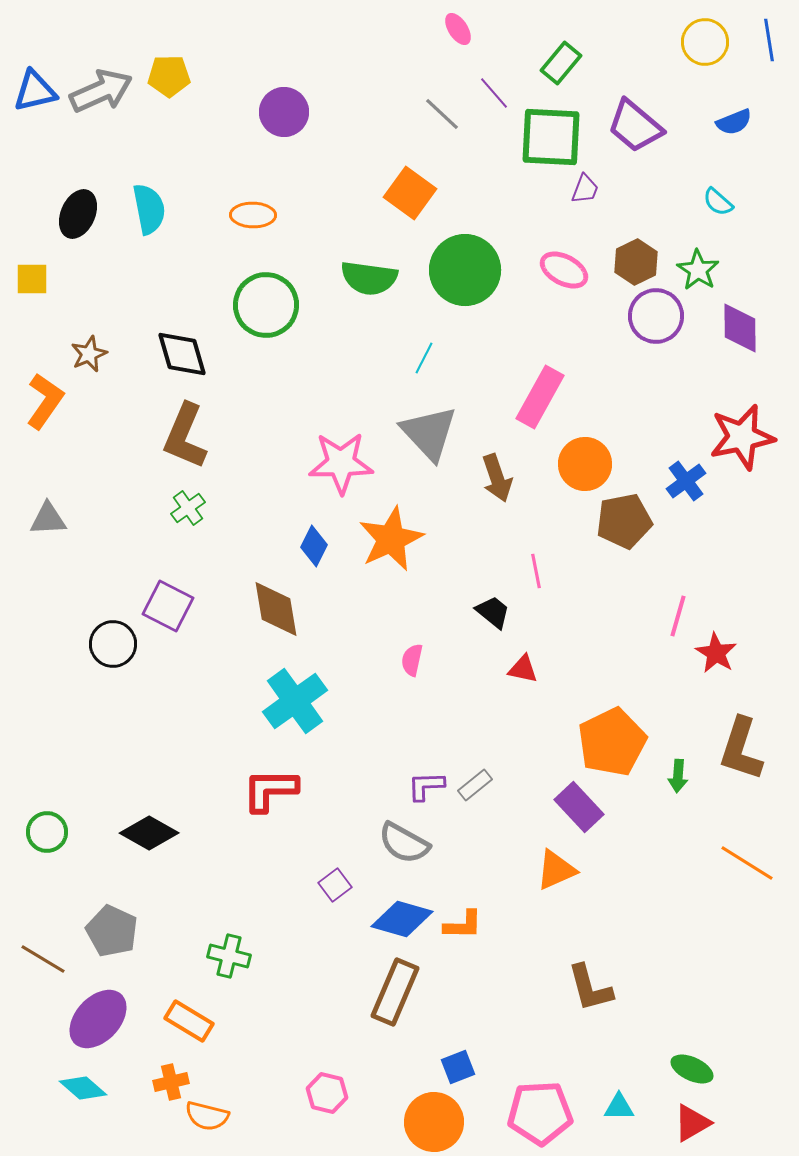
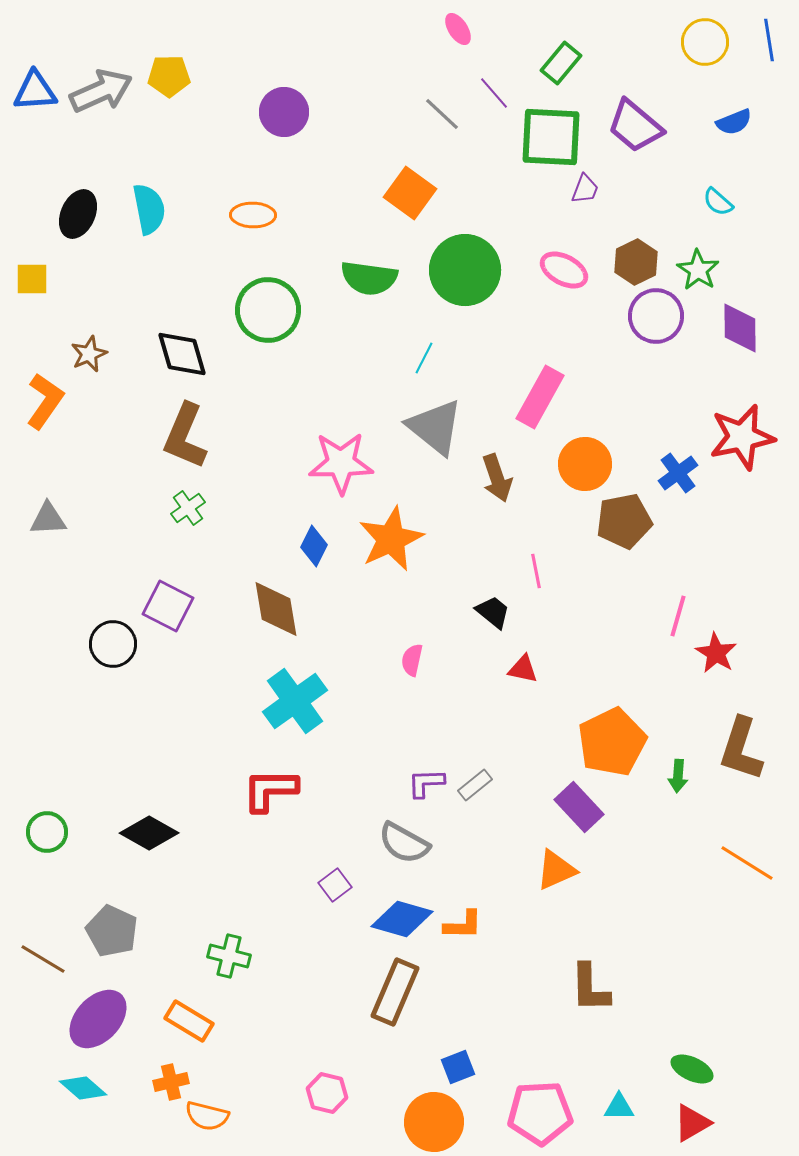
blue triangle at (35, 91): rotated 9 degrees clockwise
green circle at (266, 305): moved 2 px right, 5 px down
gray triangle at (429, 433): moved 6 px right, 6 px up; rotated 8 degrees counterclockwise
blue cross at (686, 481): moved 8 px left, 8 px up
purple L-shape at (426, 786): moved 3 px up
brown L-shape at (590, 988): rotated 14 degrees clockwise
